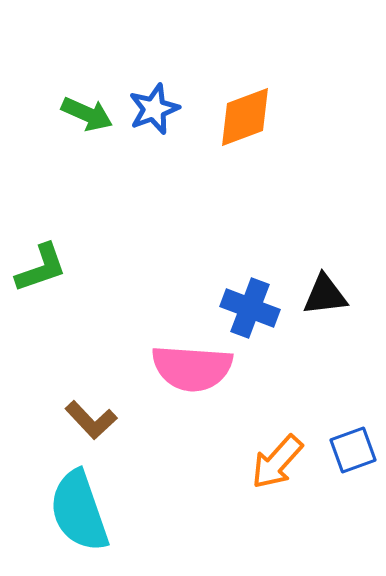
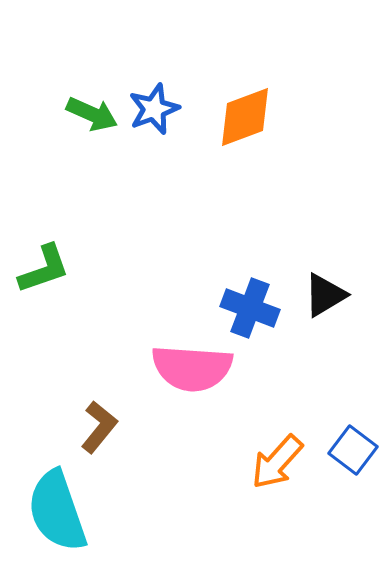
green arrow: moved 5 px right
green L-shape: moved 3 px right, 1 px down
black triangle: rotated 24 degrees counterclockwise
brown L-shape: moved 8 px right, 7 px down; rotated 98 degrees counterclockwise
blue square: rotated 33 degrees counterclockwise
cyan semicircle: moved 22 px left
